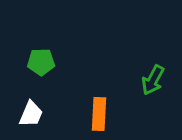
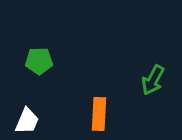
green pentagon: moved 2 px left, 1 px up
white trapezoid: moved 4 px left, 7 px down
